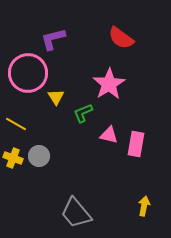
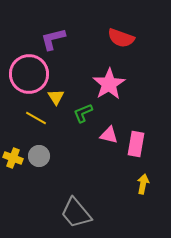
red semicircle: rotated 16 degrees counterclockwise
pink circle: moved 1 px right, 1 px down
yellow line: moved 20 px right, 6 px up
yellow arrow: moved 1 px left, 22 px up
